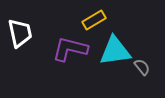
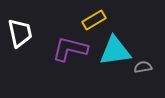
gray semicircle: moved 1 px right; rotated 60 degrees counterclockwise
